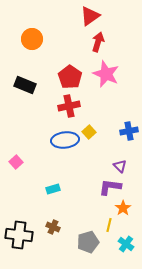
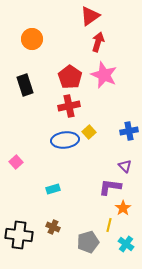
pink star: moved 2 px left, 1 px down
black rectangle: rotated 50 degrees clockwise
purple triangle: moved 5 px right
